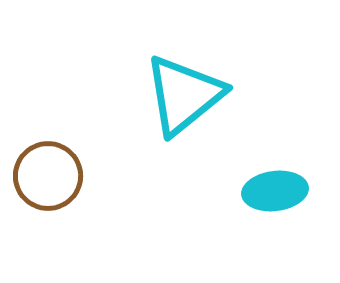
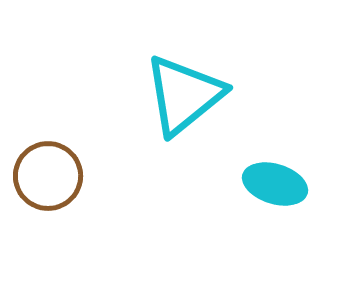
cyan ellipse: moved 7 px up; rotated 24 degrees clockwise
